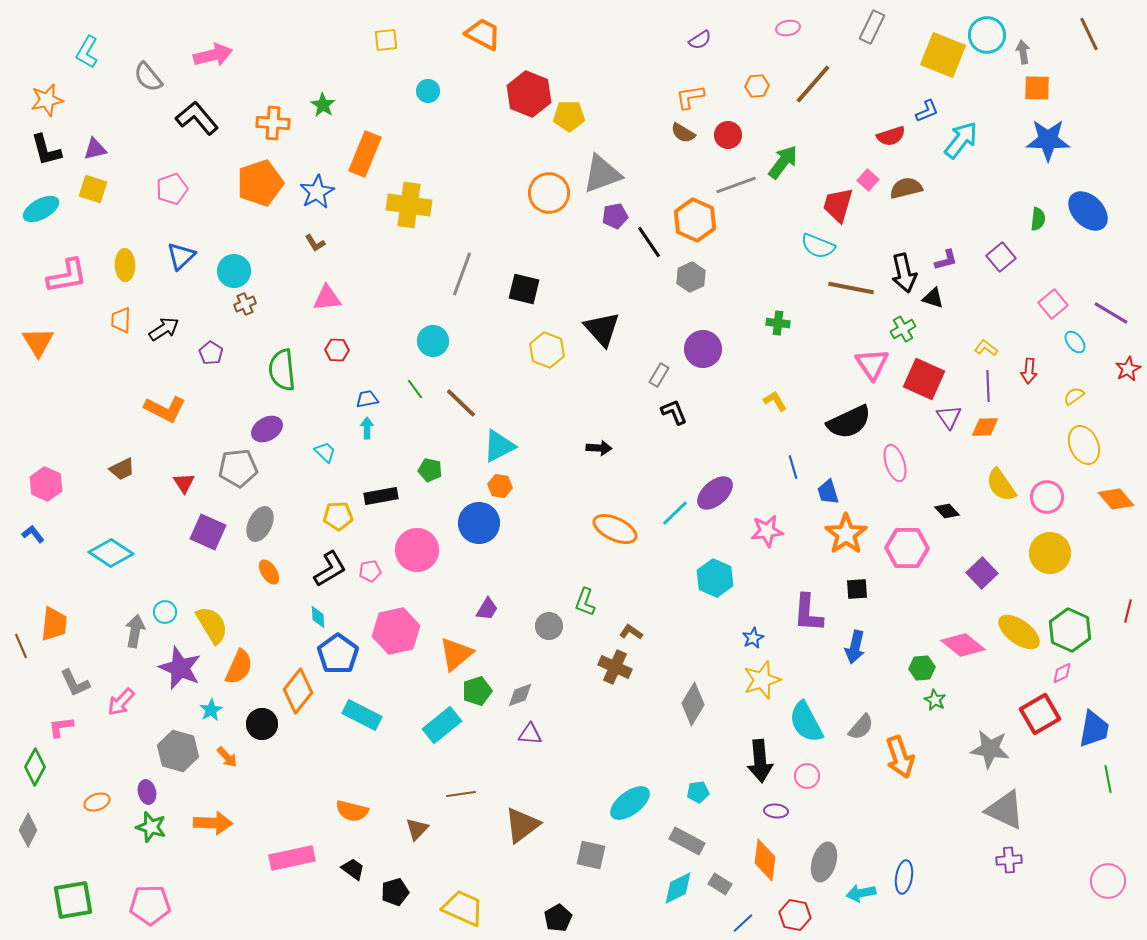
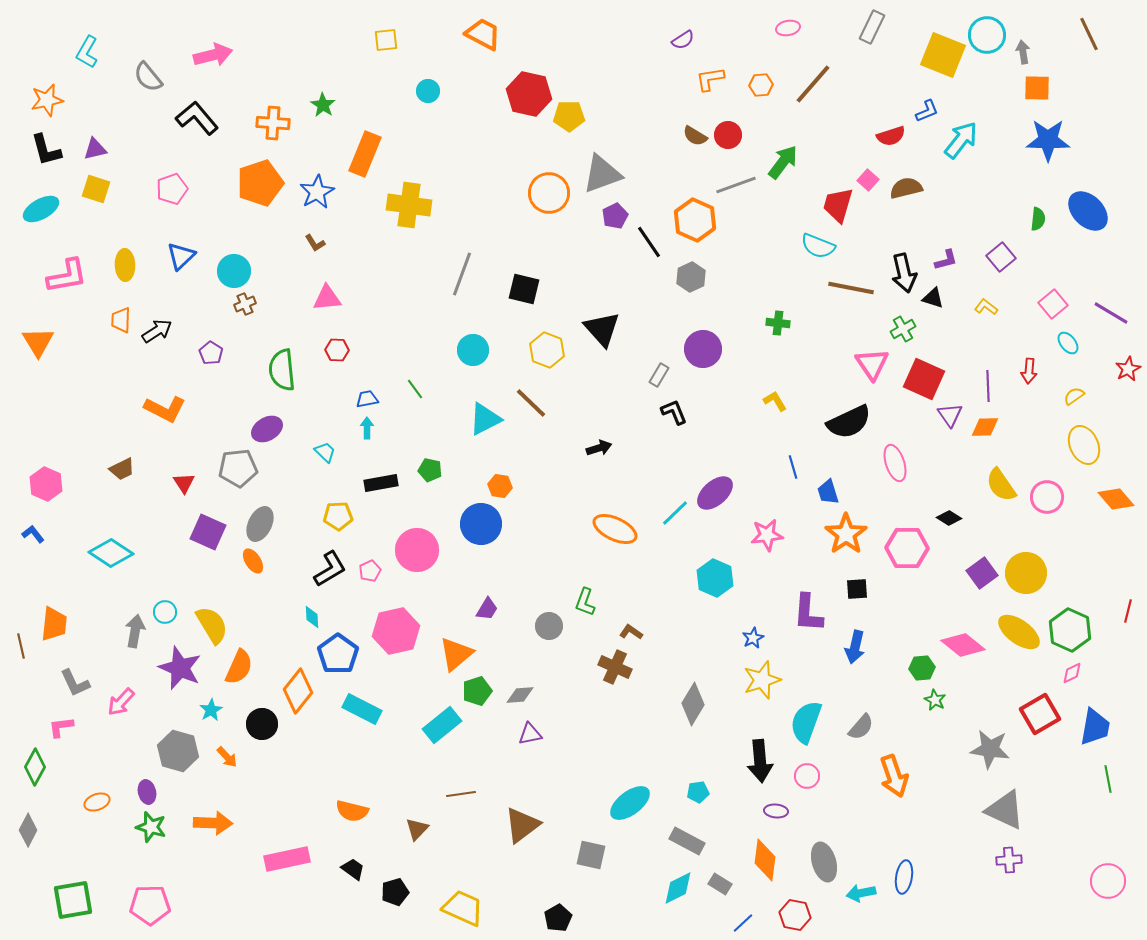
purple semicircle at (700, 40): moved 17 px left
orange hexagon at (757, 86): moved 4 px right, 1 px up
red hexagon at (529, 94): rotated 9 degrees counterclockwise
orange L-shape at (690, 97): moved 20 px right, 18 px up
brown semicircle at (683, 133): moved 12 px right, 3 px down
yellow square at (93, 189): moved 3 px right
purple pentagon at (615, 216): rotated 15 degrees counterclockwise
black arrow at (164, 329): moved 7 px left, 2 px down
cyan circle at (433, 341): moved 40 px right, 9 px down
cyan ellipse at (1075, 342): moved 7 px left, 1 px down
yellow L-shape at (986, 348): moved 41 px up
brown line at (461, 403): moved 70 px right
purple triangle at (949, 417): moved 1 px right, 2 px up
cyan triangle at (499, 446): moved 14 px left, 27 px up
black arrow at (599, 448): rotated 20 degrees counterclockwise
black rectangle at (381, 496): moved 13 px up
black diamond at (947, 511): moved 2 px right, 7 px down; rotated 15 degrees counterclockwise
blue circle at (479, 523): moved 2 px right, 1 px down
pink star at (767, 531): moved 4 px down
yellow circle at (1050, 553): moved 24 px left, 20 px down
pink pentagon at (370, 571): rotated 15 degrees counterclockwise
orange ellipse at (269, 572): moved 16 px left, 11 px up
purple square at (982, 573): rotated 8 degrees clockwise
cyan diamond at (318, 617): moved 6 px left
brown line at (21, 646): rotated 10 degrees clockwise
pink diamond at (1062, 673): moved 10 px right
gray diamond at (520, 695): rotated 16 degrees clockwise
cyan rectangle at (362, 715): moved 6 px up
cyan semicircle at (806, 722): rotated 48 degrees clockwise
blue trapezoid at (1094, 729): moved 1 px right, 2 px up
purple triangle at (530, 734): rotated 15 degrees counterclockwise
orange arrow at (900, 757): moved 6 px left, 19 px down
pink rectangle at (292, 858): moved 5 px left, 1 px down
gray ellipse at (824, 862): rotated 33 degrees counterclockwise
